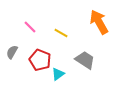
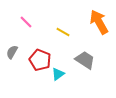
pink line: moved 4 px left, 5 px up
yellow line: moved 2 px right, 1 px up
